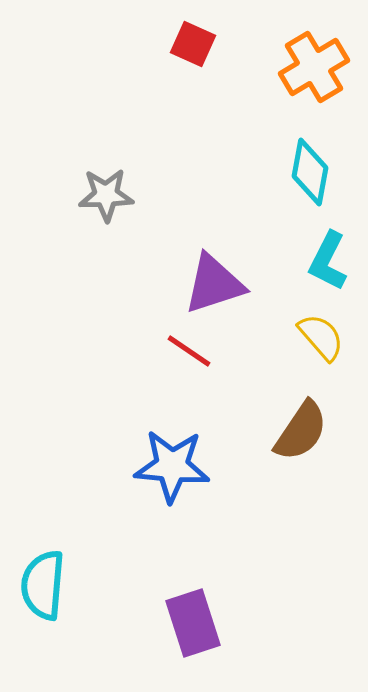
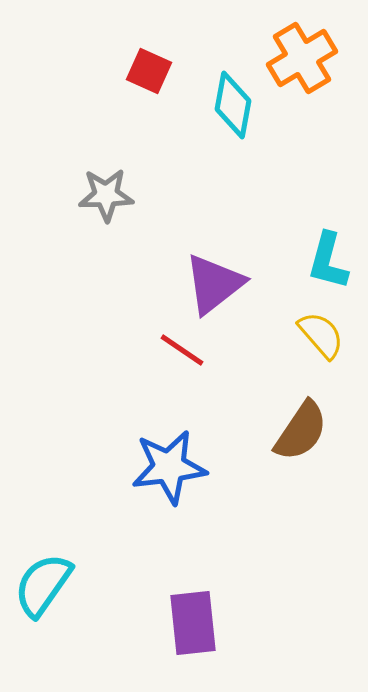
red square: moved 44 px left, 27 px down
orange cross: moved 12 px left, 9 px up
cyan diamond: moved 77 px left, 67 px up
cyan L-shape: rotated 12 degrees counterclockwise
purple triangle: rotated 20 degrees counterclockwise
yellow semicircle: moved 2 px up
red line: moved 7 px left, 1 px up
blue star: moved 3 px left, 1 px down; rotated 12 degrees counterclockwise
cyan semicircle: rotated 30 degrees clockwise
purple rectangle: rotated 12 degrees clockwise
